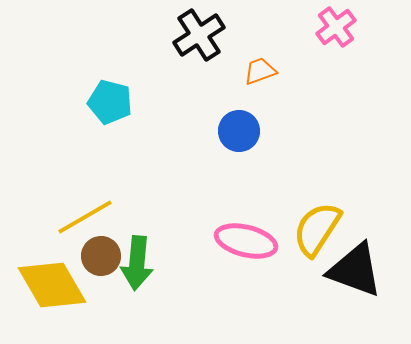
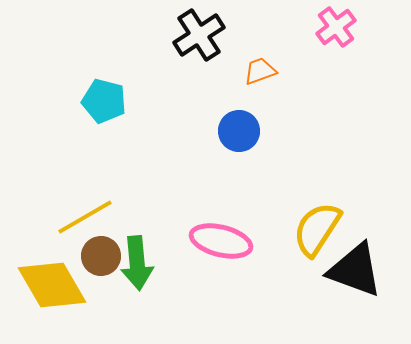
cyan pentagon: moved 6 px left, 1 px up
pink ellipse: moved 25 px left
green arrow: rotated 10 degrees counterclockwise
